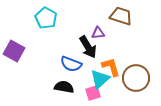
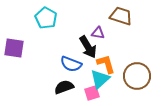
purple triangle: rotated 16 degrees clockwise
purple square: moved 3 px up; rotated 20 degrees counterclockwise
orange L-shape: moved 5 px left, 3 px up
brown circle: moved 1 px right, 2 px up
black semicircle: rotated 30 degrees counterclockwise
pink square: moved 1 px left
